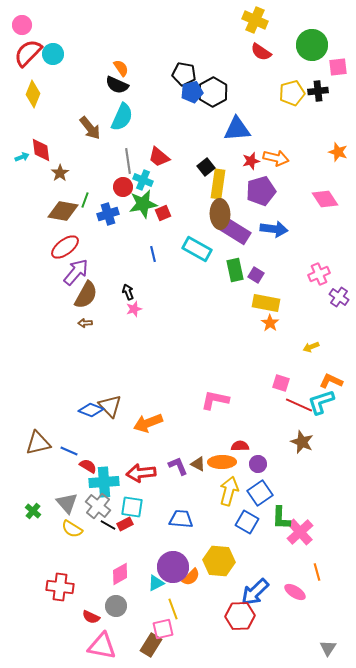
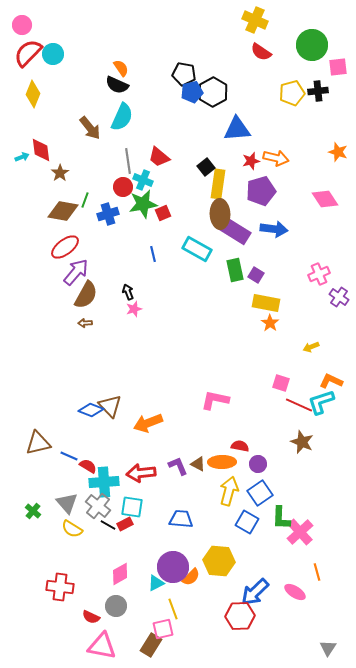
red semicircle at (240, 446): rotated 12 degrees clockwise
blue line at (69, 451): moved 5 px down
